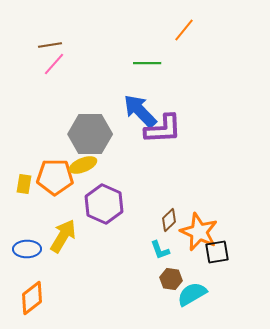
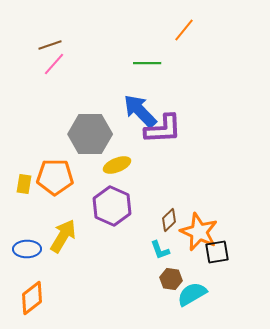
brown line: rotated 10 degrees counterclockwise
yellow ellipse: moved 34 px right
purple hexagon: moved 8 px right, 2 px down
